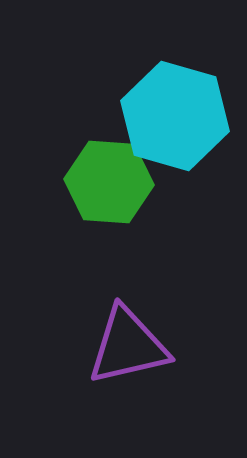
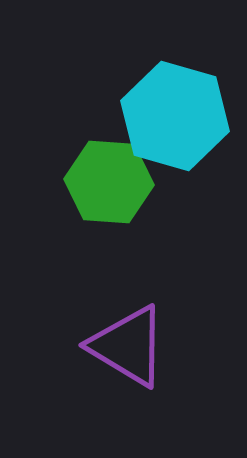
purple triangle: rotated 44 degrees clockwise
